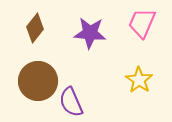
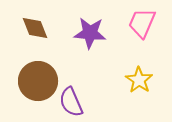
brown diamond: rotated 60 degrees counterclockwise
